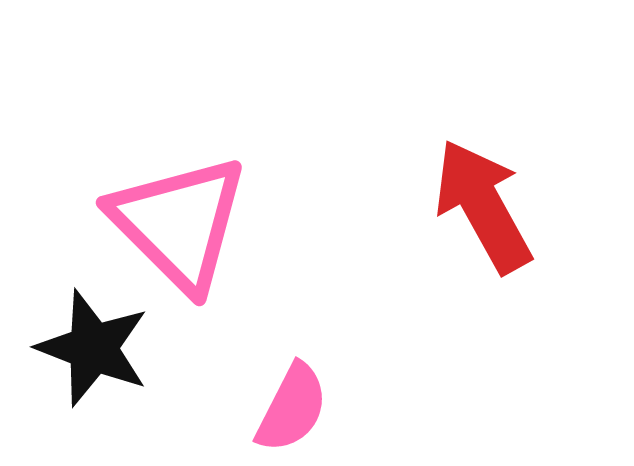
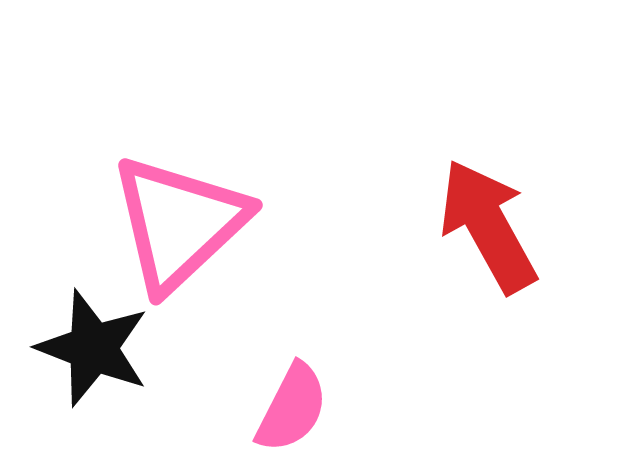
red arrow: moved 5 px right, 20 px down
pink triangle: rotated 32 degrees clockwise
